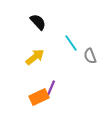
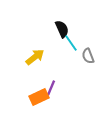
black semicircle: moved 24 px right, 7 px down; rotated 18 degrees clockwise
gray semicircle: moved 2 px left
